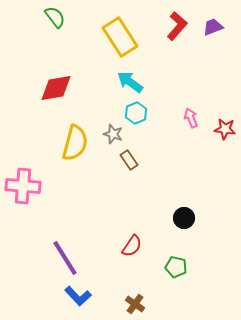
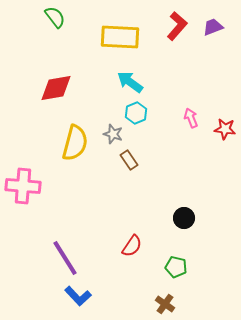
yellow rectangle: rotated 54 degrees counterclockwise
brown cross: moved 30 px right
